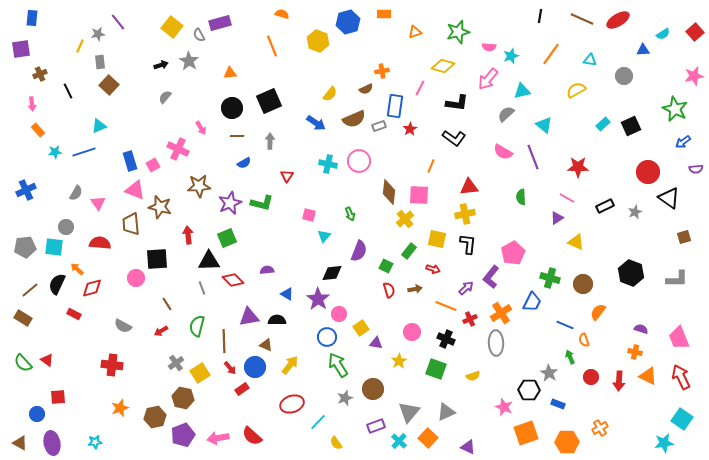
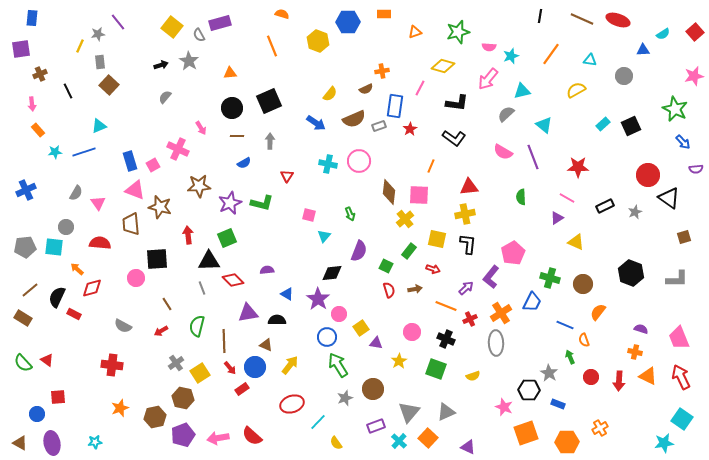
red ellipse at (618, 20): rotated 50 degrees clockwise
blue hexagon at (348, 22): rotated 15 degrees clockwise
blue arrow at (683, 142): rotated 98 degrees counterclockwise
red circle at (648, 172): moved 3 px down
black semicircle at (57, 284): moved 13 px down
purple triangle at (249, 317): moved 1 px left, 4 px up
